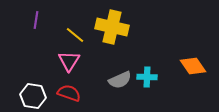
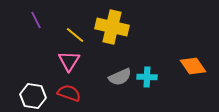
purple line: rotated 36 degrees counterclockwise
gray semicircle: moved 3 px up
